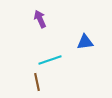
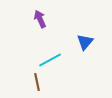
blue triangle: rotated 42 degrees counterclockwise
cyan line: rotated 10 degrees counterclockwise
